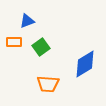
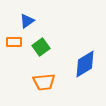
blue triangle: rotated 14 degrees counterclockwise
orange trapezoid: moved 4 px left, 2 px up; rotated 10 degrees counterclockwise
